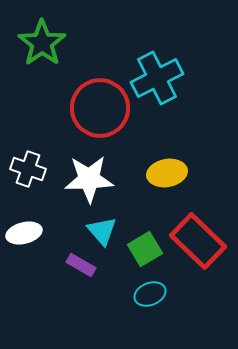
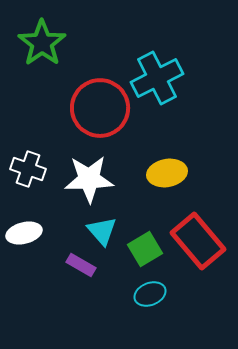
red rectangle: rotated 6 degrees clockwise
